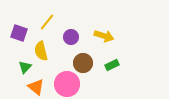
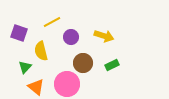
yellow line: moved 5 px right; rotated 24 degrees clockwise
